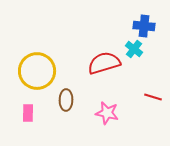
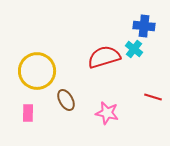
red semicircle: moved 6 px up
brown ellipse: rotated 30 degrees counterclockwise
